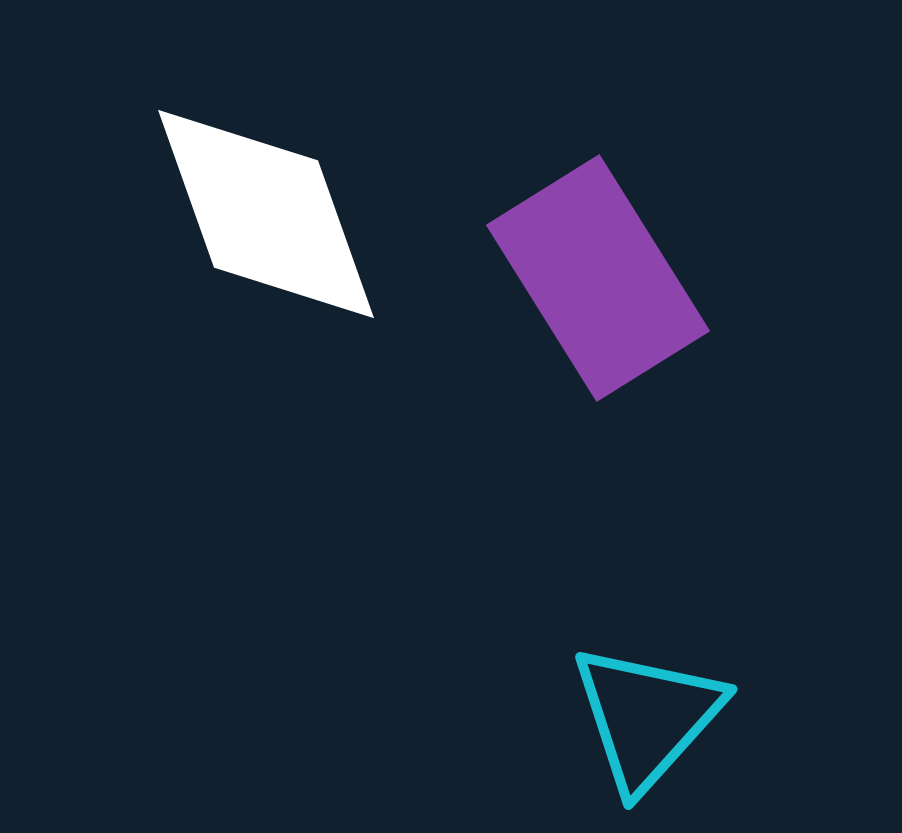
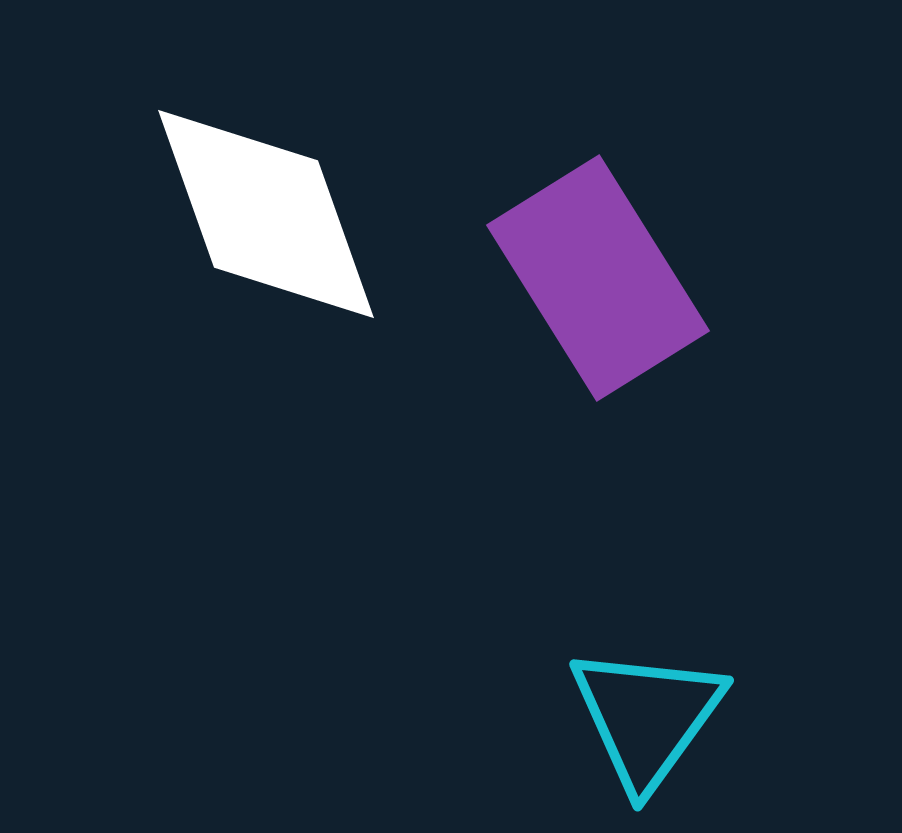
cyan triangle: rotated 6 degrees counterclockwise
